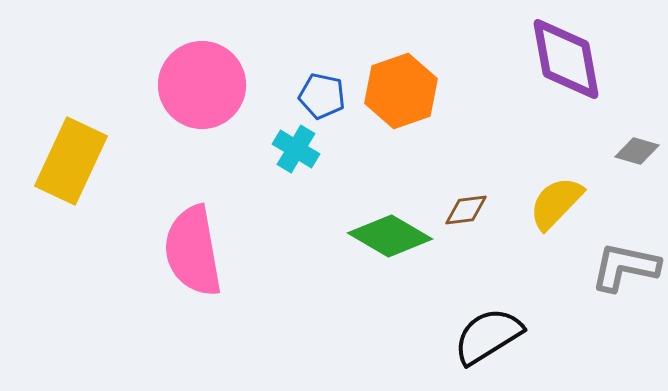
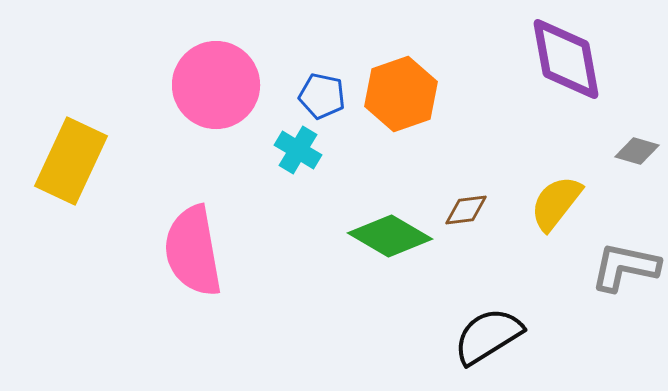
pink circle: moved 14 px right
orange hexagon: moved 3 px down
cyan cross: moved 2 px right, 1 px down
yellow semicircle: rotated 6 degrees counterclockwise
